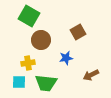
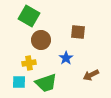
brown square: rotated 35 degrees clockwise
blue star: rotated 24 degrees counterclockwise
yellow cross: moved 1 px right
green trapezoid: rotated 25 degrees counterclockwise
